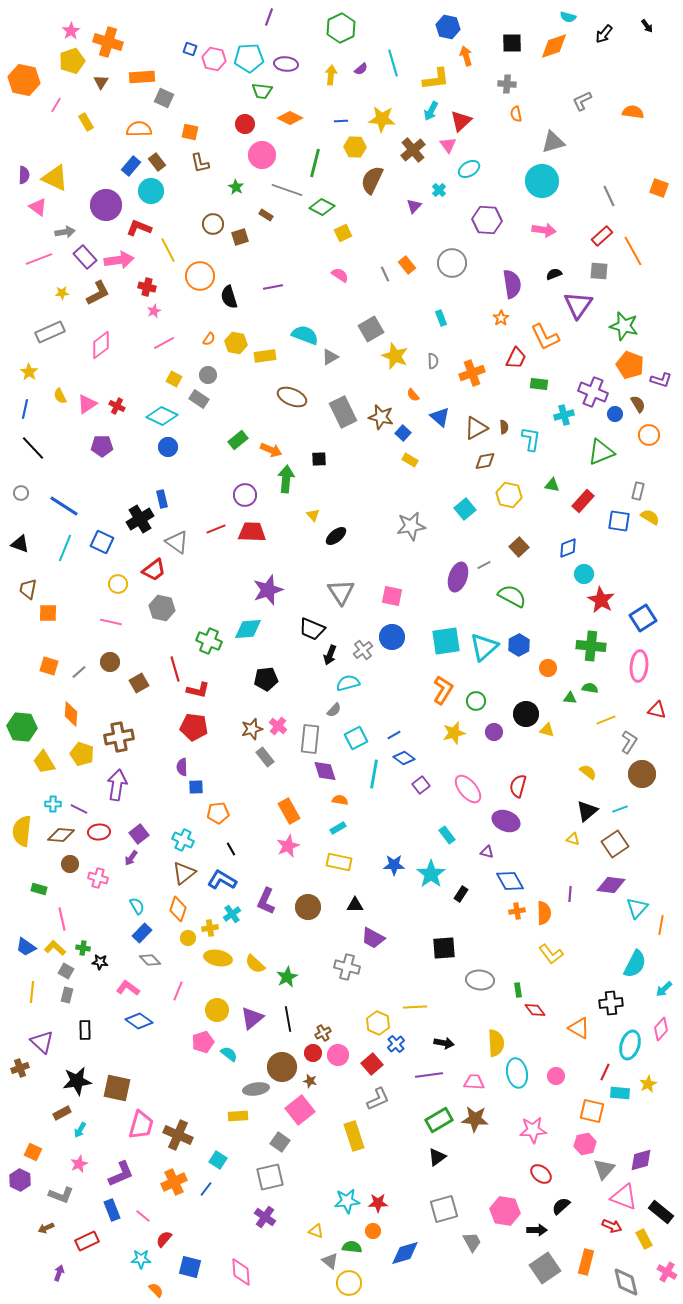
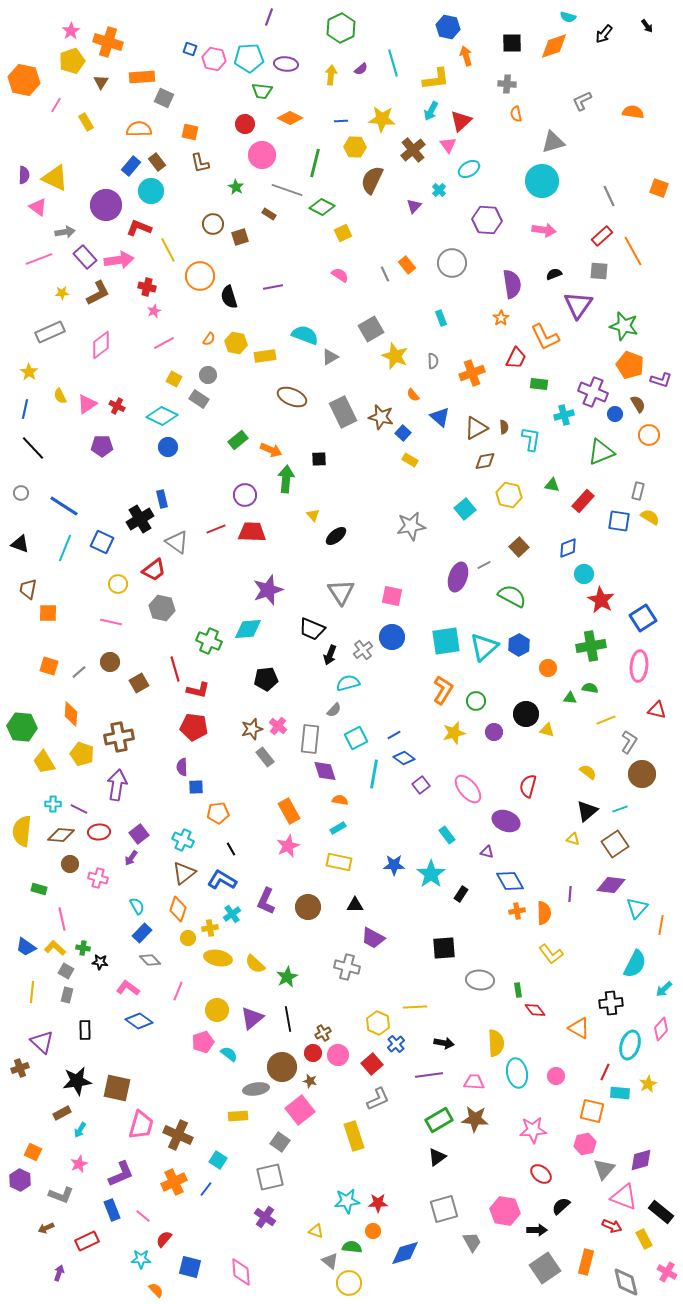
brown rectangle at (266, 215): moved 3 px right, 1 px up
green cross at (591, 646): rotated 16 degrees counterclockwise
red semicircle at (518, 786): moved 10 px right
